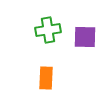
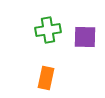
orange rectangle: rotated 10 degrees clockwise
